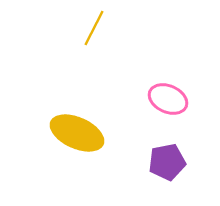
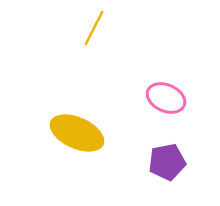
pink ellipse: moved 2 px left, 1 px up
